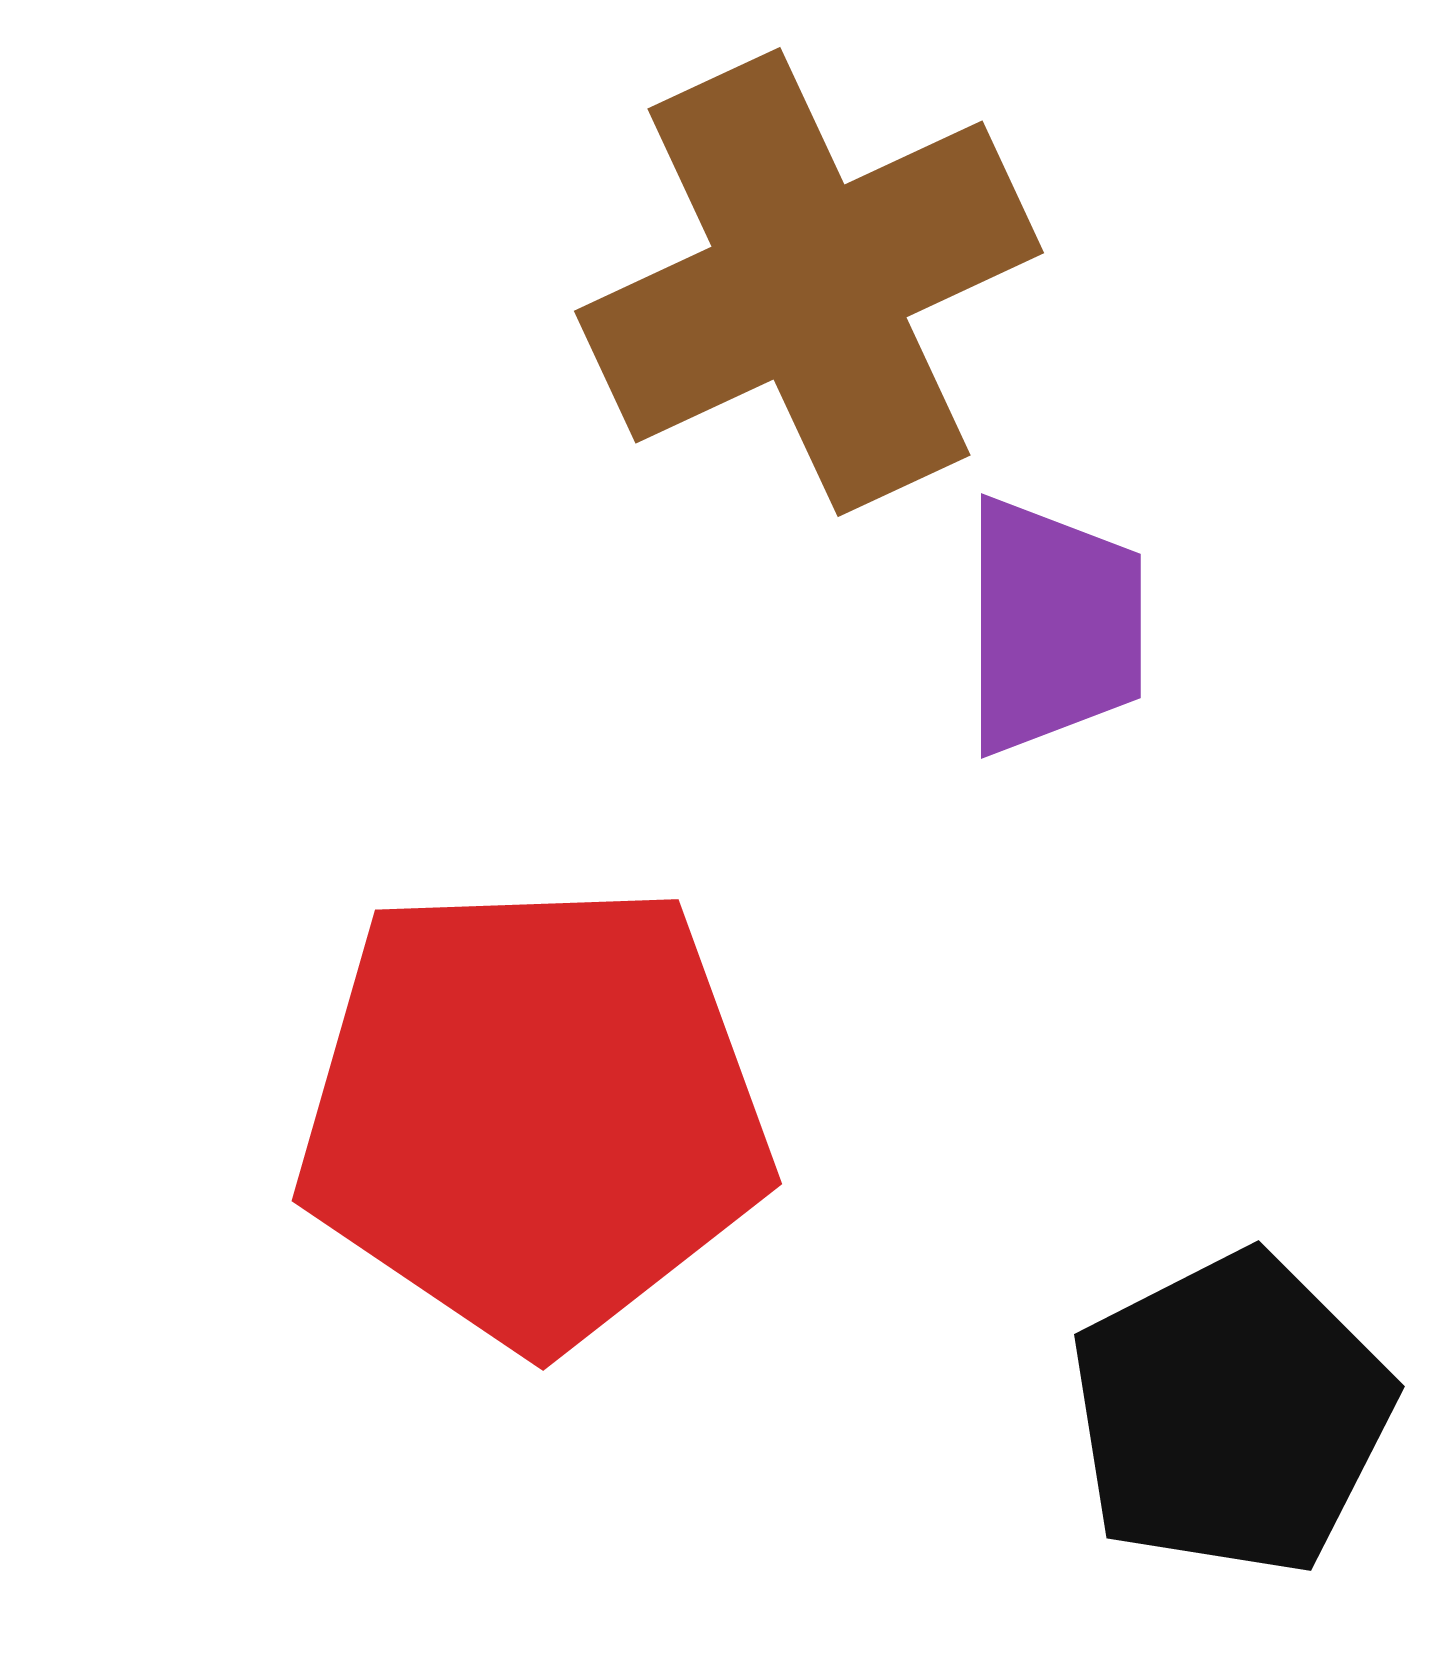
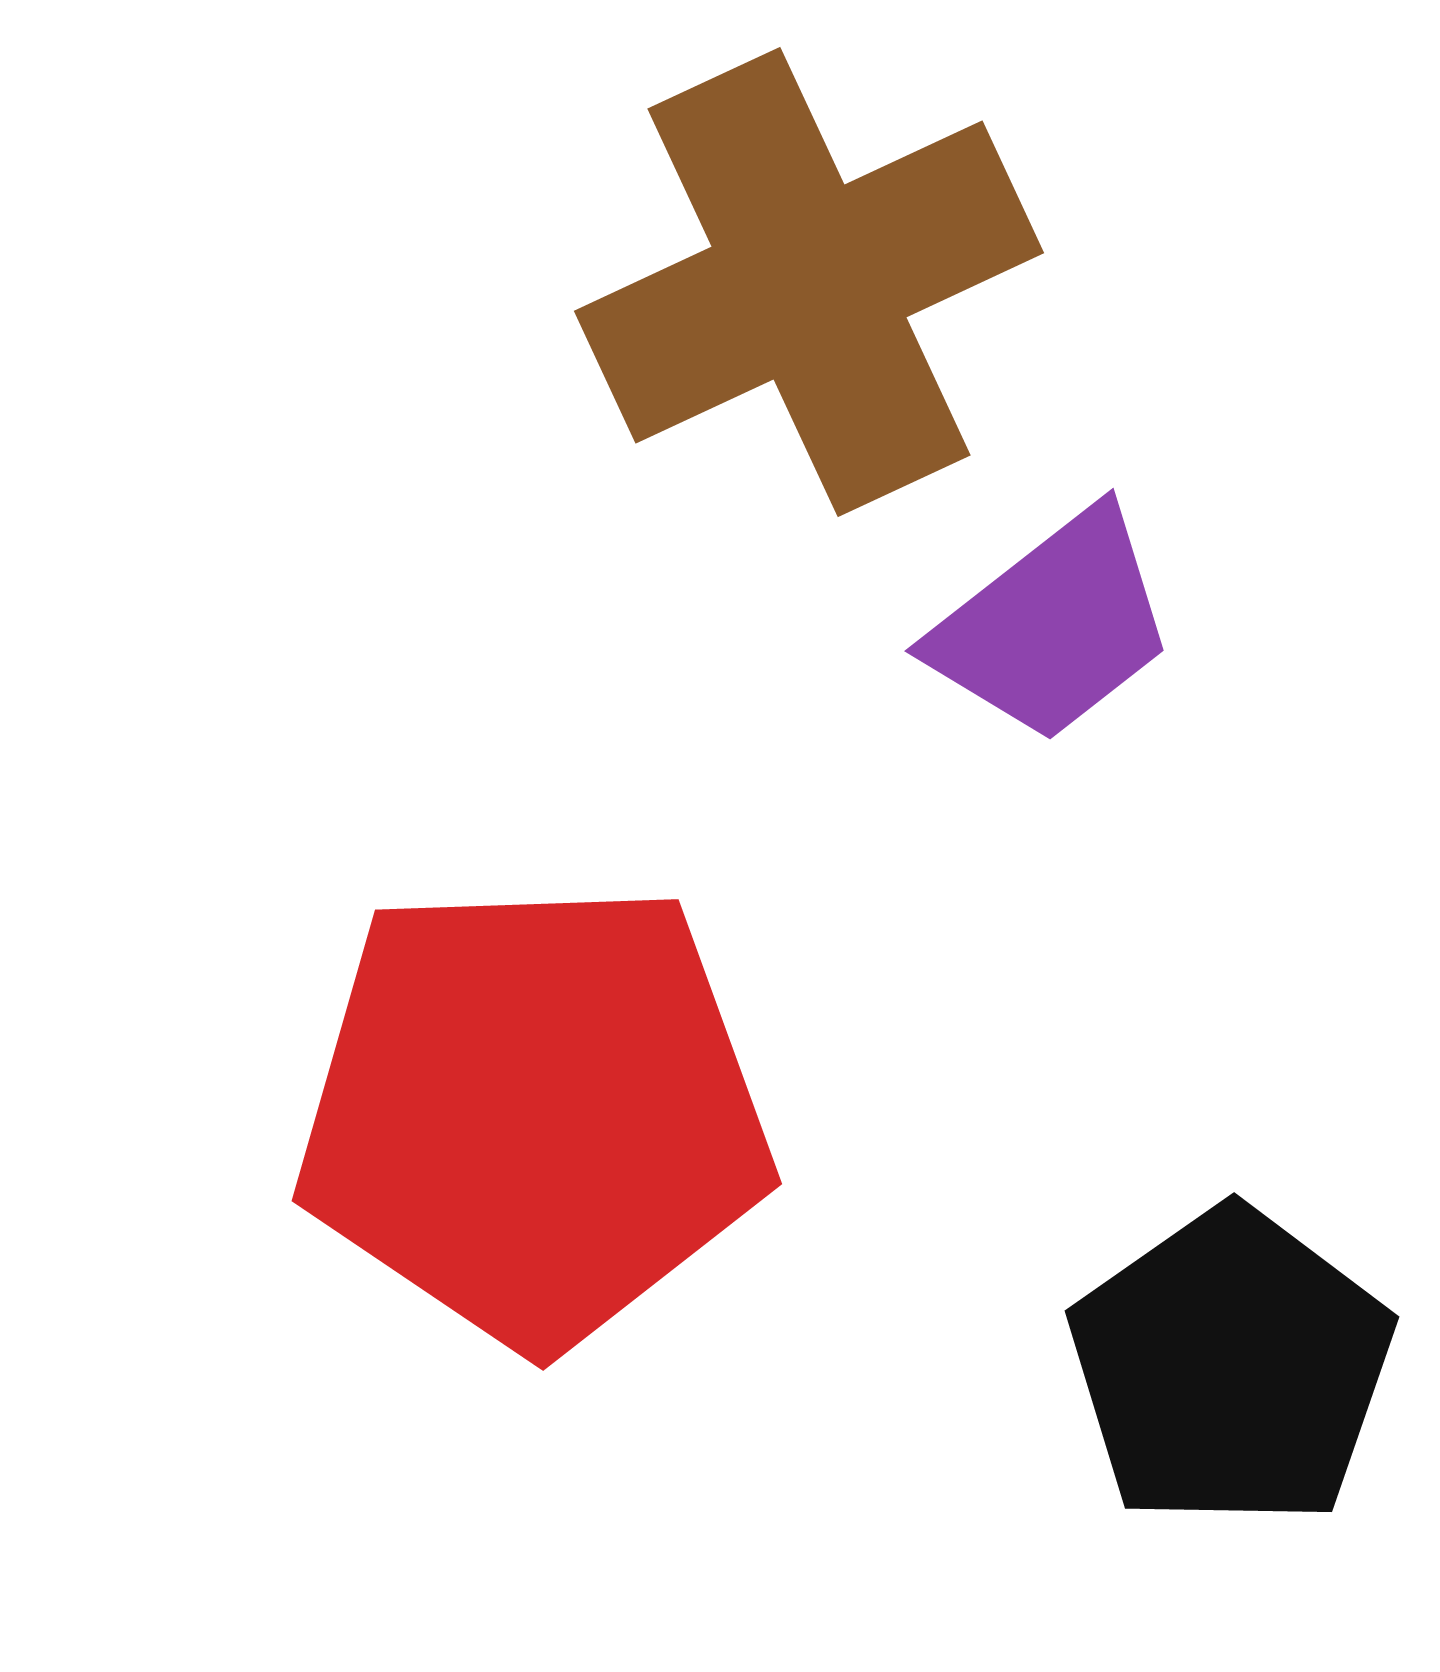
purple trapezoid: rotated 52 degrees clockwise
black pentagon: moved 46 px up; rotated 8 degrees counterclockwise
